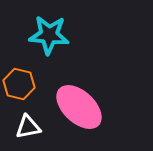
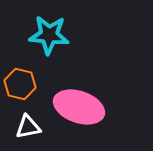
orange hexagon: moved 1 px right
pink ellipse: rotated 24 degrees counterclockwise
